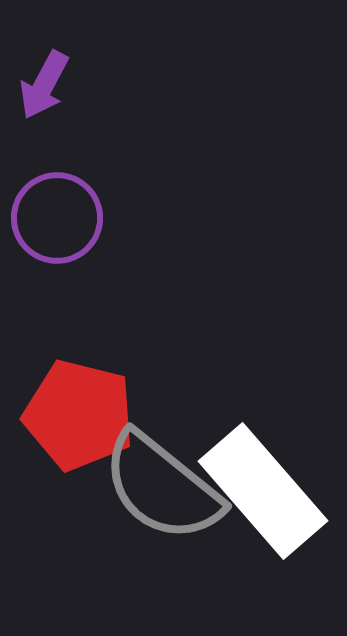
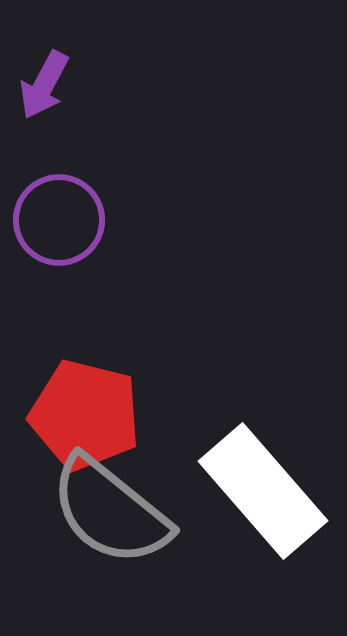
purple circle: moved 2 px right, 2 px down
red pentagon: moved 6 px right
gray semicircle: moved 52 px left, 24 px down
